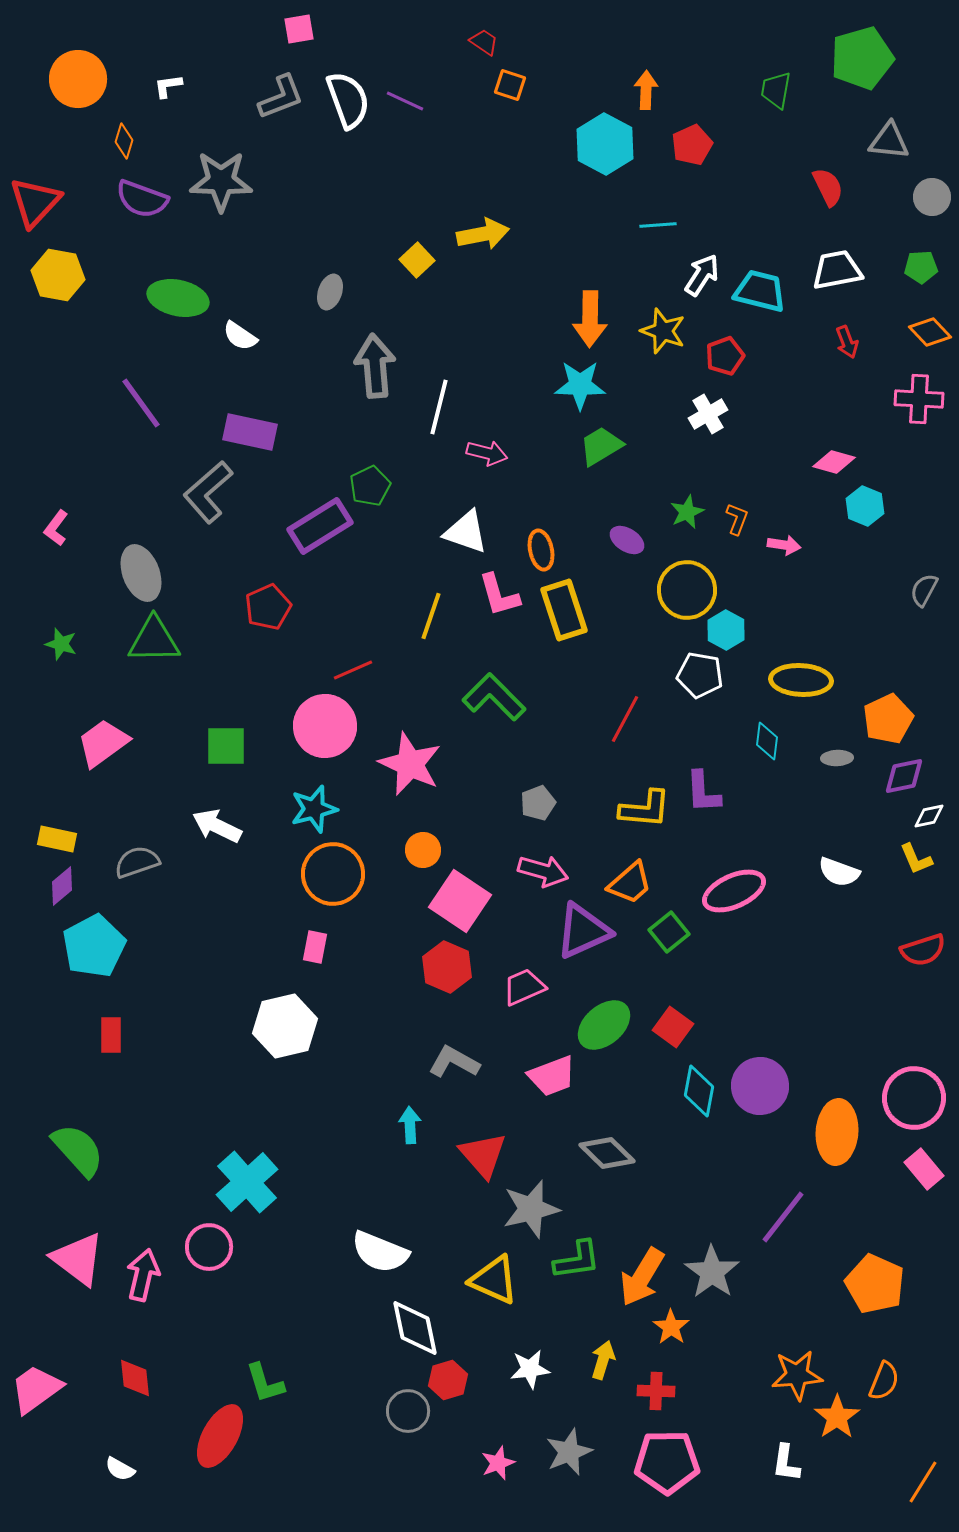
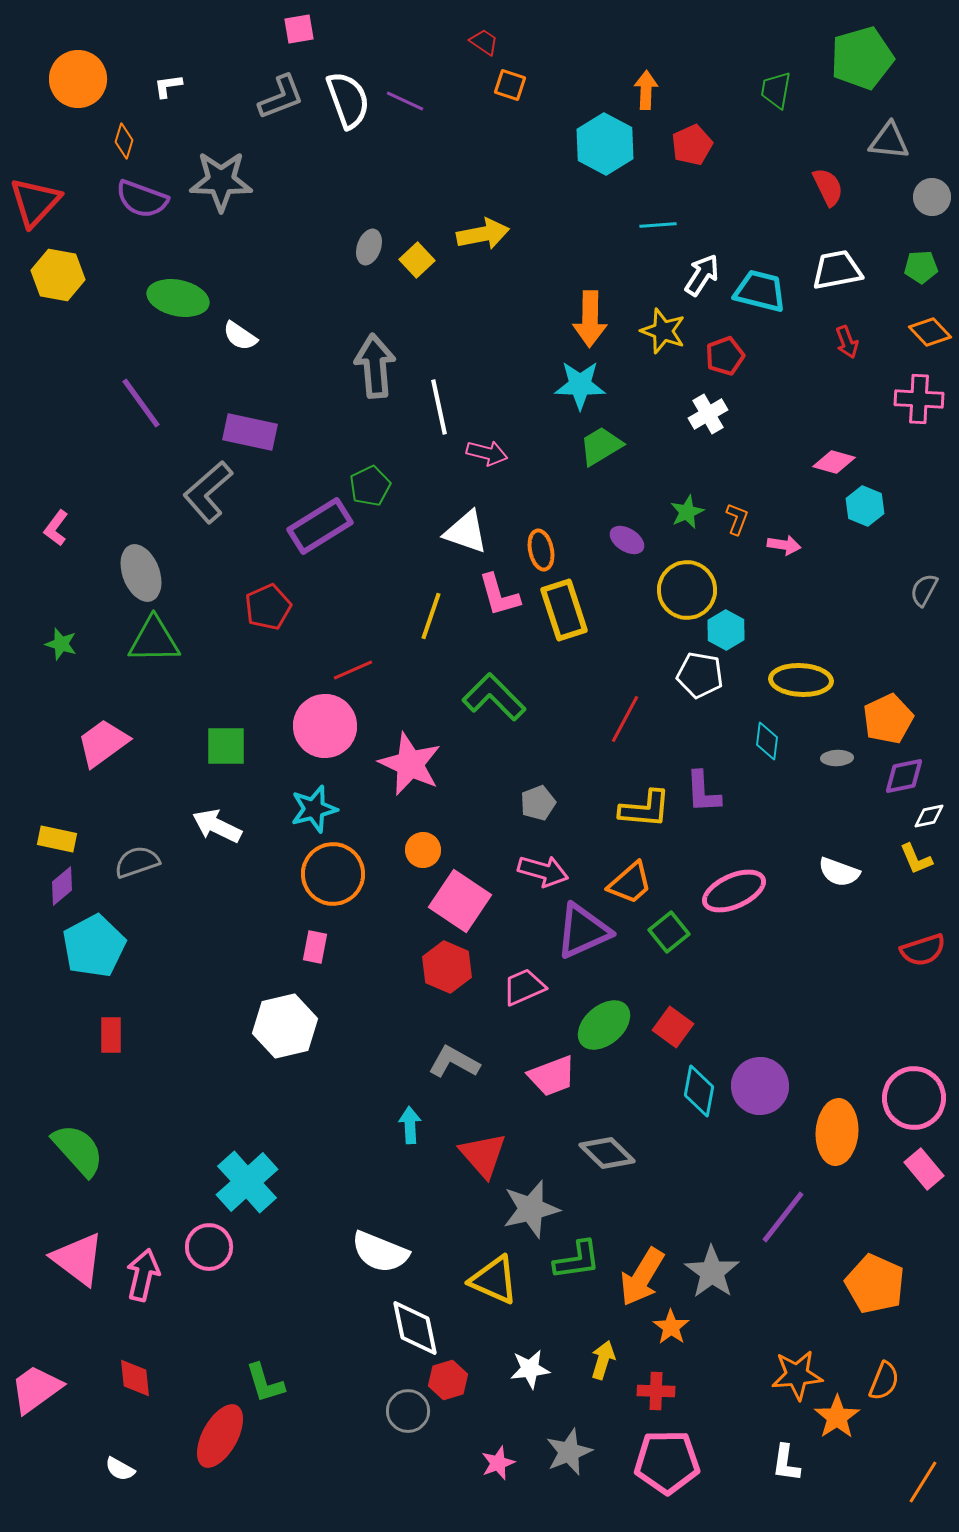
gray ellipse at (330, 292): moved 39 px right, 45 px up
white line at (439, 407): rotated 26 degrees counterclockwise
